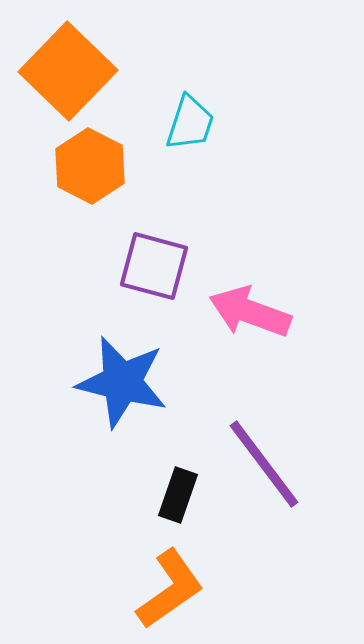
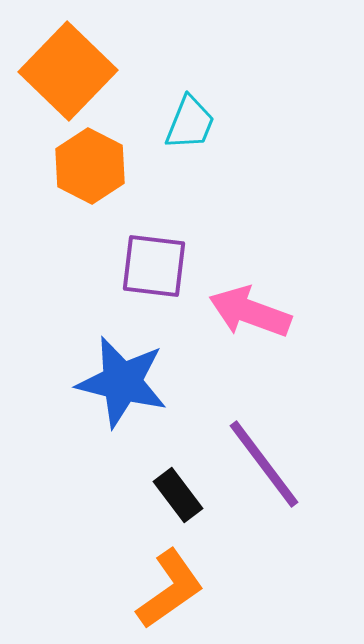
cyan trapezoid: rotated 4 degrees clockwise
purple square: rotated 8 degrees counterclockwise
black rectangle: rotated 56 degrees counterclockwise
